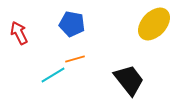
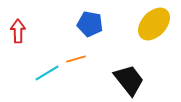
blue pentagon: moved 18 px right
red arrow: moved 1 px left, 2 px up; rotated 25 degrees clockwise
orange line: moved 1 px right
cyan line: moved 6 px left, 2 px up
